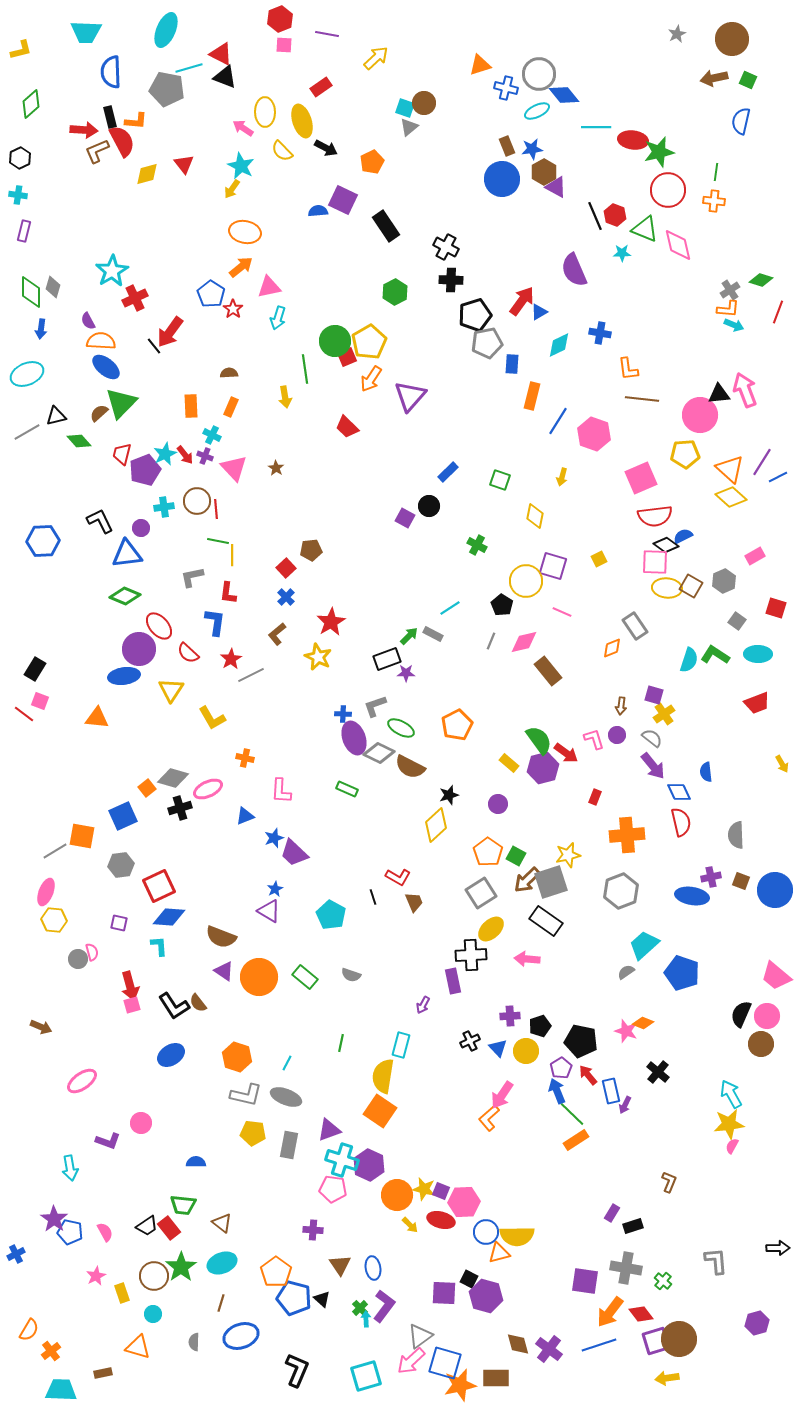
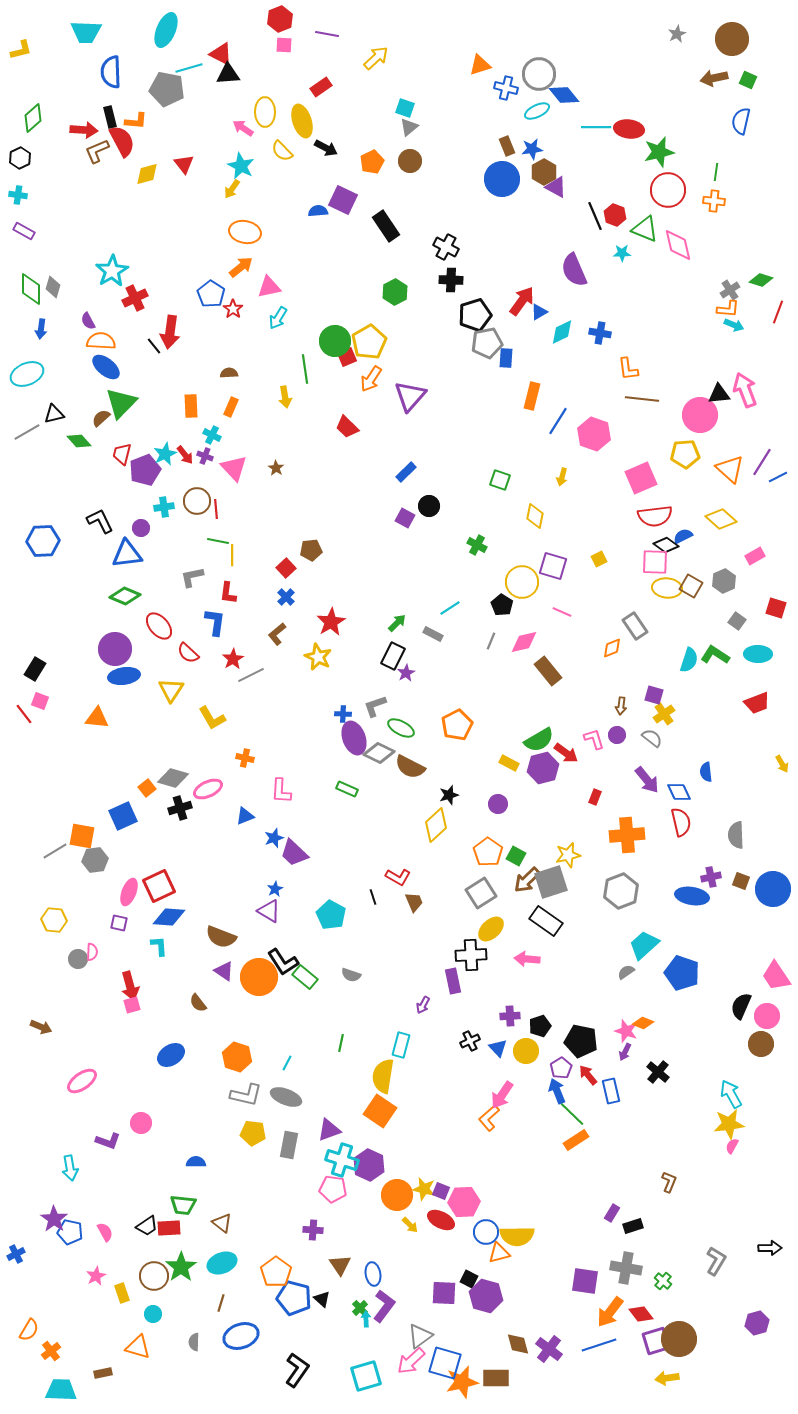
black triangle at (225, 77): moved 3 px right, 3 px up; rotated 25 degrees counterclockwise
brown circle at (424, 103): moved 14 px left, 58 px down
green diamond at (31, 104): moved 2 px right, 14 px down
red ellipse at (633, 140): moved 4 px left, 11 px up
purple rectangle at (24, 231): rotated 75 degrees counterclockwise
green diamond at (31, 292): moved 3 px up
cyan arrow at (278, 318): rotated 15 degrees clockwise
red arrow at (170, 332): rotated 28 degrees counterclockwise
cyan diamond at (559, 345): moved 3 px right, 13 px up
blue rectangle at (512, 364): moved 6 px left, 6 px up
brown semicircle at (99, 413): moved 2 px right, 5 px down
black triangle at (56, 416): moved 2 px left, 2 px up
blue rectangle at (448, 472): moved 42 px left
yellow diamond at (731, 497): moved 10 px left, 22 px down
yellow circle at (526, 581): moved 4 px left, 1 px down
green arrow at (409, 636): moved 12 px left, 13 px up
purple circle at (139, 649): moved 24 px left
red star at (231, 659): moved 2 px right
black rectangle at (387, 659): moved 6 px right, 3 px up; rotated 44 degrees counterclockwise
purple star at (406, 673): rotated 30 degrees counterclockwise
red line at (24, 714): rotated 15 degrees clockwise
green semicircle at (539, 740): rotated 96 degrees clockwise
yellow rectangle at (509, 763): rotated 12 degrees counterclockwise
purple arrow at (653, 766): moved 6 px left, 14 px down
gray hexagon at (121, 865): moved 26 px left, 5 px up
blue circle at (775, 890): moved 2 px left, 1 px up
pink ellipse at (46, 892): moved 83 px right
pink semicircle at (92, 952): rotated 18 degrees clockwise
pink trapezoid at (776, 976): rotated 16 degrees clockwise
black L-shape at (174, 1006): moved 109 px right, 44 px up
black semicircle at (741, 1014): moved 8 px up
purple arrow at (625, 1105): moved 53 px up
red ellipse at (441, 1220): rotated 12 degrees clockwise
red rectangle at (169, 1228): rotated 55 degrees counterclockwise
black arrow at (778, 1248): moved 8 px left
gray L-shape at (716, 1261): rotated 36 degrees clockwise
blue ellipse at (373, 1268): moved 6 px down
black L-shape at (297, 1370): rotated 12 degrees clockwise
orange star at (460, 1385): moved 2 px right, 3 px up
